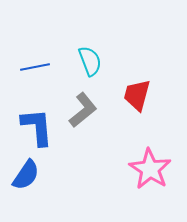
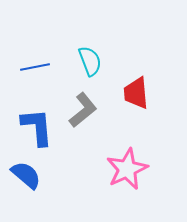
red trapezoid: moved 1 px left, 2 px up; rotated 20 degrees counterclockwise
pink star: moved 23 px left; rotated 15 degrees clockwise
blue semicircle: rotated 84 degrees counterclockwise
